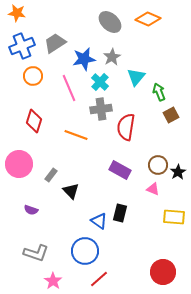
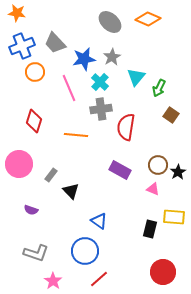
gray trapezoid: rotated 100 degrees counterclockwise
orange circle: moved 2 px right, 4 px up
green arrow: moved 4 px up; rotated 132 degrees counterclockwise
brown square: rotated 28 degrees counterclockwise
orange line: rotated 15 degrees counterclockwise
black rectangle: moved 30 px right, 16 px down
